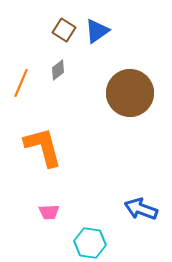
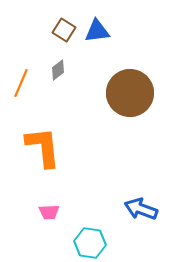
blue triangle: rotated 28 degrees clockwise
orange L-shape: rotated 9 degrees clockwise
